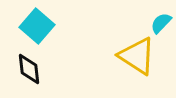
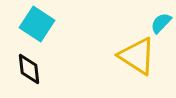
cyan square: moved 2 px up; rotated 8 degrees counterclockwise
